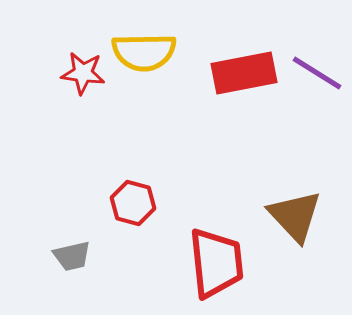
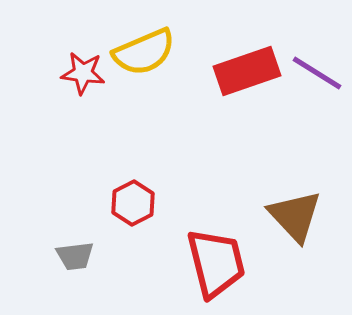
yellow semicircle: rotated 22 degrees counterclockwise
red rectangle: moved 3 px right, 2 px up; rotated 8 degrees counterclockwise
red hexagon: rotated 18 degrees clockwise
gray trapezoid: moved 3 px right; rotated 6 degrees clockwise
red trapezoid: rotated 8 degrees counterclockwise
